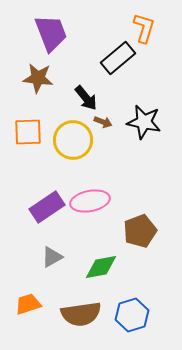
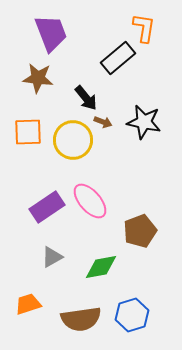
orange L-shape: rotated 8 degrees counterclockwise
pink ellipse: rotated 60 degrees clockwise
brown semicircle: moved 5 px down
